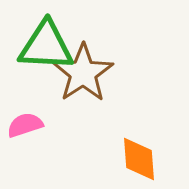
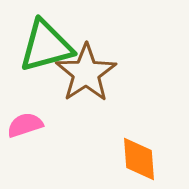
green triangle: rotated 18 degrees counterclockwise
brown star: moved 3 px right
